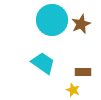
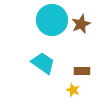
brown rectangle: moved 1 px left, 1 px up
